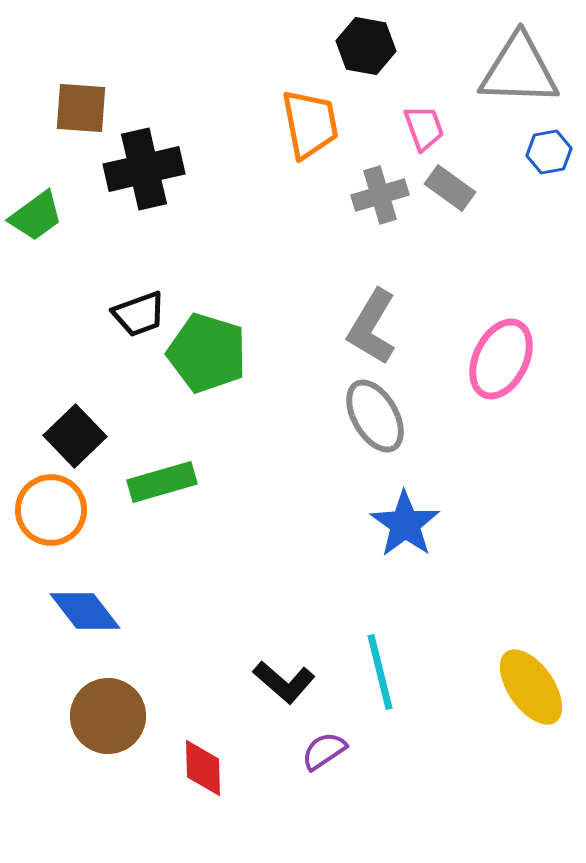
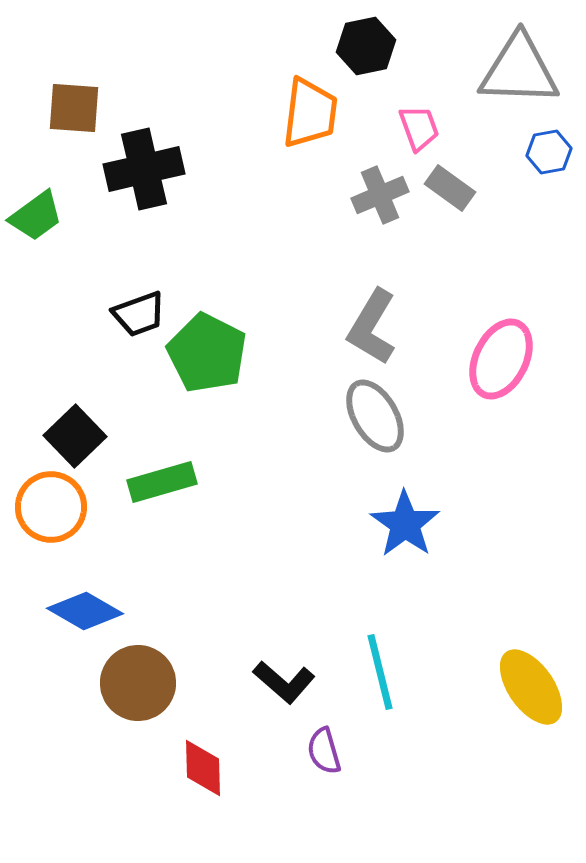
black hexagon: rotated 22 degrees counterclockwise
brown square: moved 7 px left
orange trapezoid: moved 11 px up; rotated 18 degrees clockwise
pink trapezoid: moved 5 px left
gray cross: rotated 6 degrees counterclockwise
green pentagon: rotated 10 degrees clockwise
orange circle: moved 3 px up
blue diamond: rotated 22 degrees counterclockwise
brown circle: moved 30 px right, 33 px up
purple semicircle: rotated 72 degrees counterclockwise
